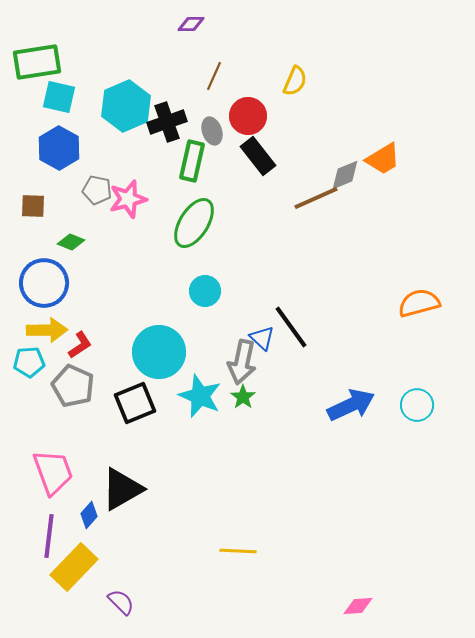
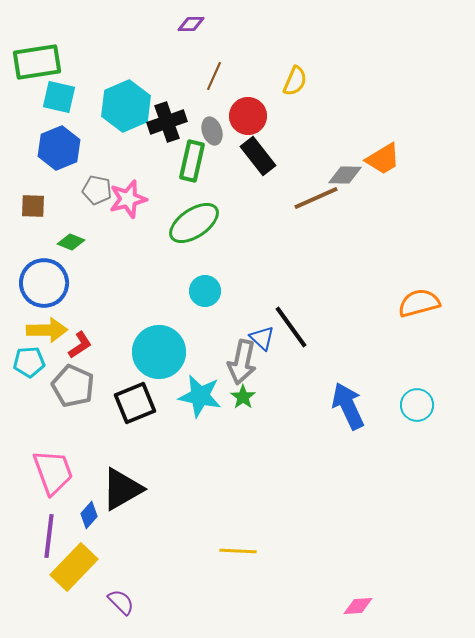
blue hexagon at (59, 148): rotated 9 degrees clockwise
gray diamond at (345, 175): rotated 24 degrees clockwise
green ellipse at (194, 223): rotated 24 degrees clockwise
cyan star at (200, 396): rotated 12 degrees counterclockwise
blue arrow at (351, 405): moved 3 px left, 1 px down; rotated 90 degrees counterclockwise
